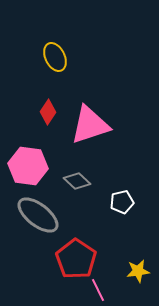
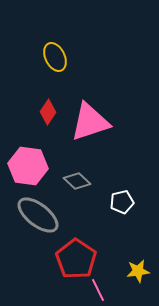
pink triangle: moved 3 px up
